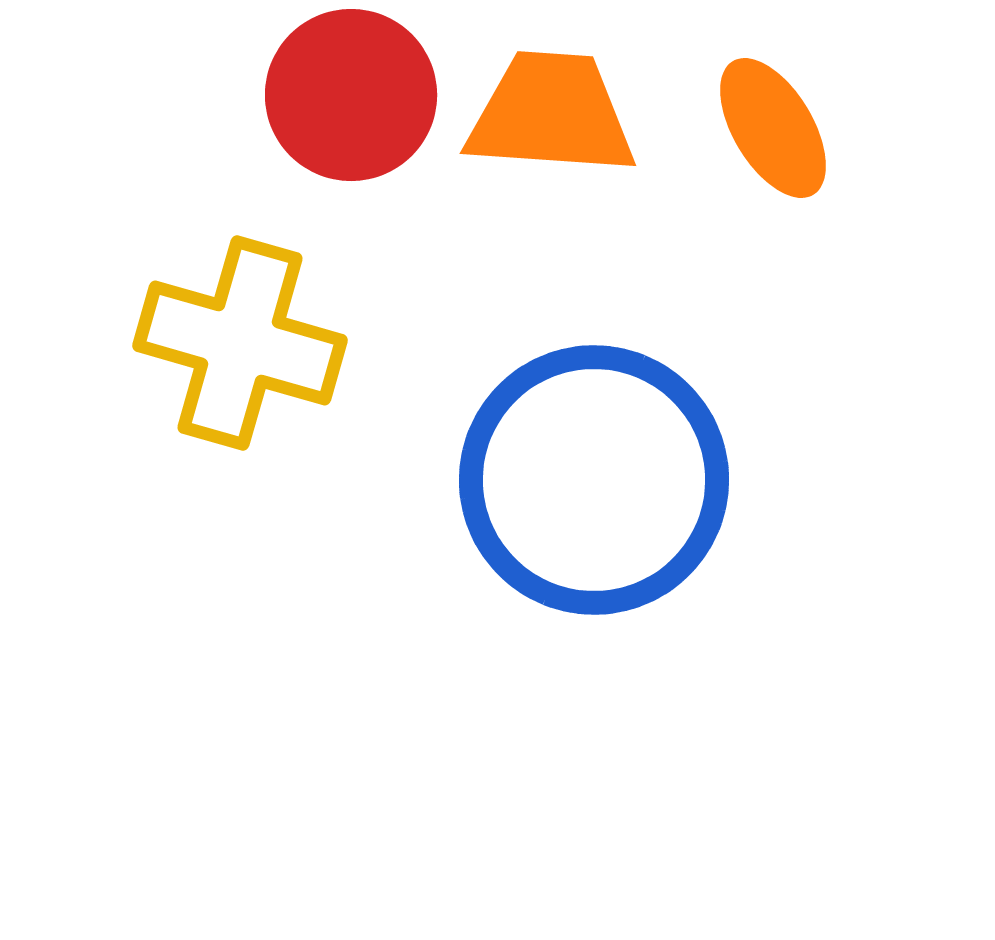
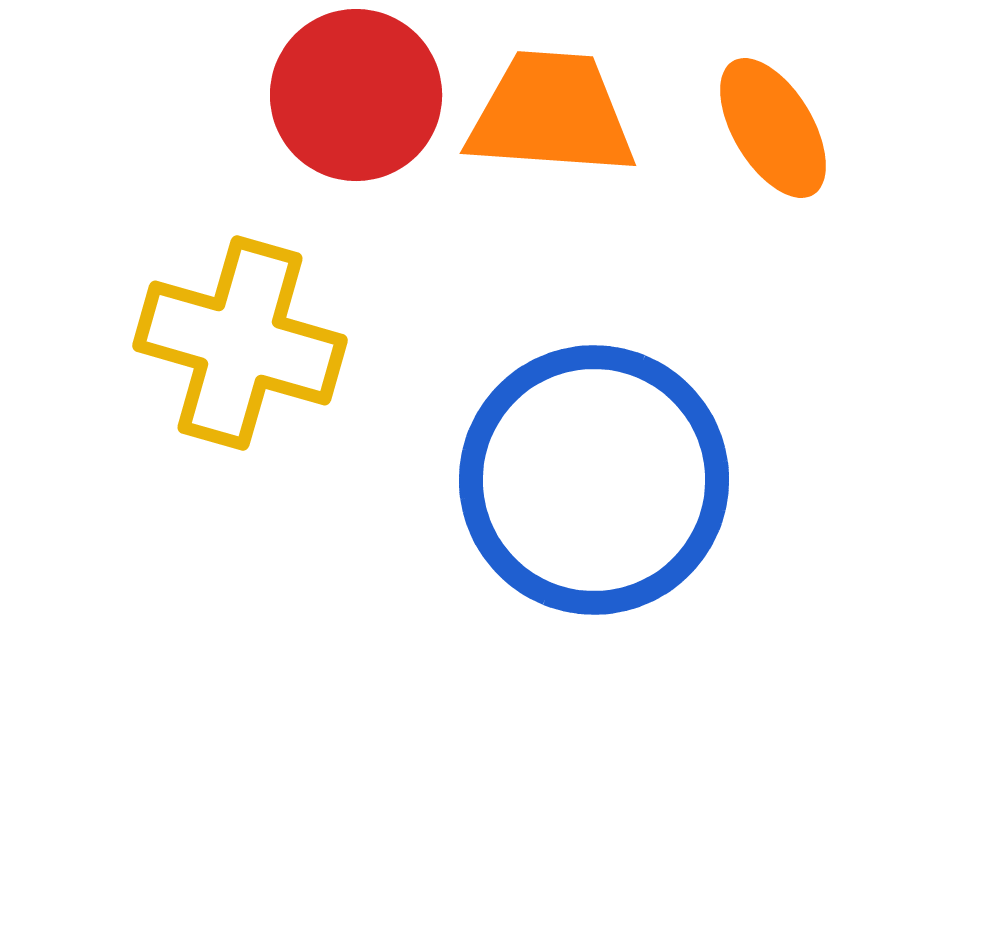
red circle: moved 5 px right
